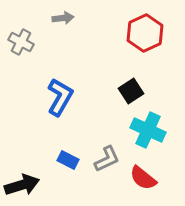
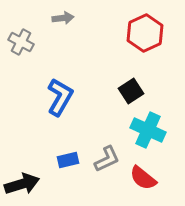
blue rectangle: rotated 40 degrees counterclockwise
black arrow: moved 1 px up
